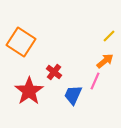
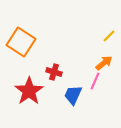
orange arrow: moved 1 px left, 2 px down
red cross: rotated 21 degrees counterclockwise
